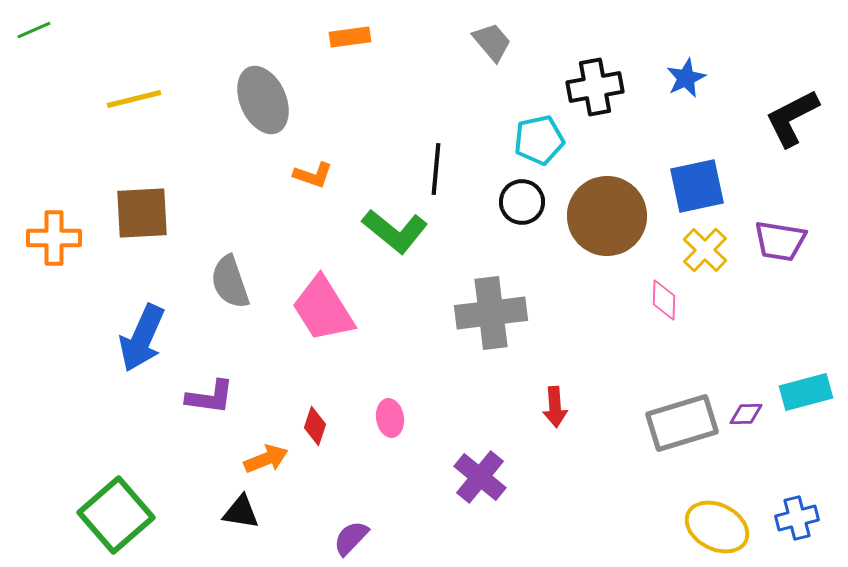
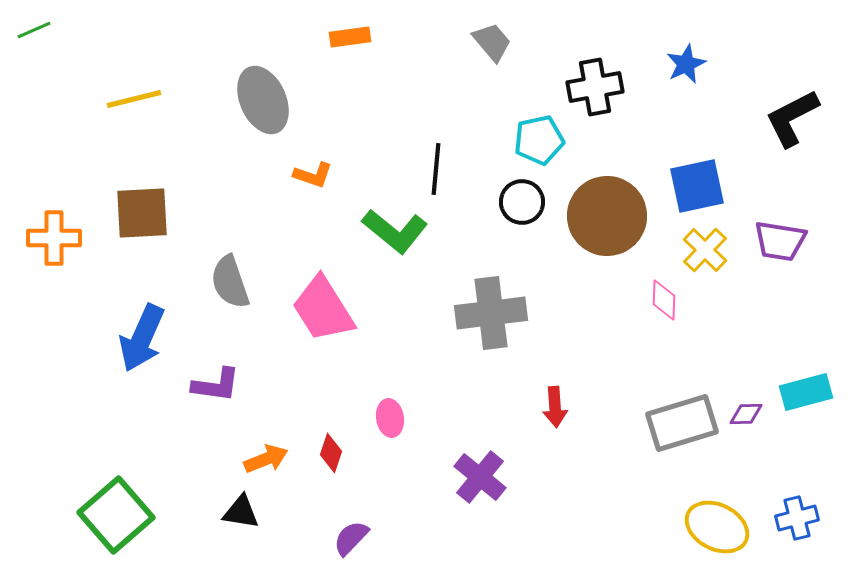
blue star: moved 14 px up
purple L-shape: moved 6 px right, 12 px up
red diamond: moved 16 px right, 27 px down
